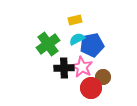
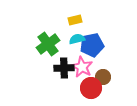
cyan semicircle: rotated 14 degrees clockwise
